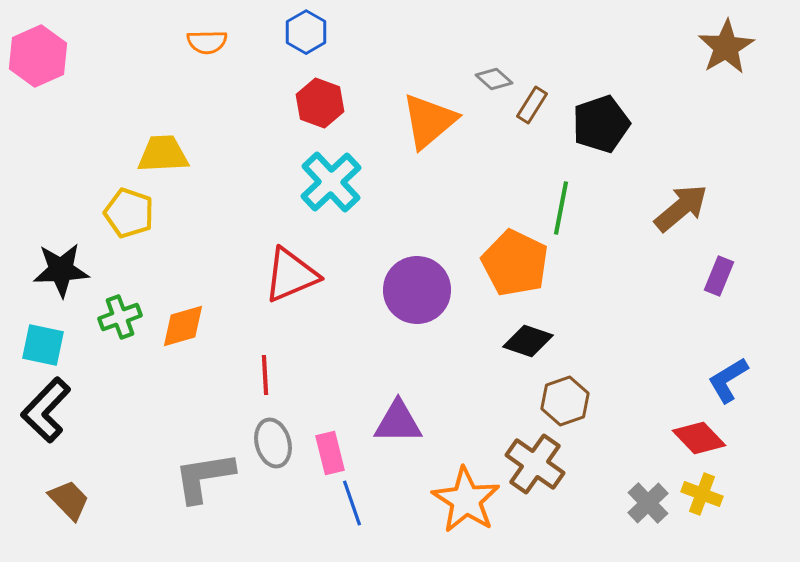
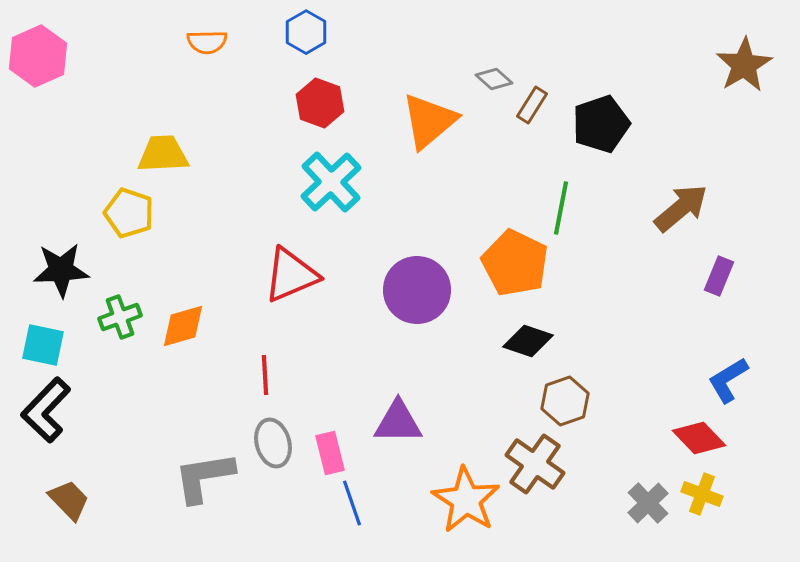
brown star: moved 18 px right, 18 px down
